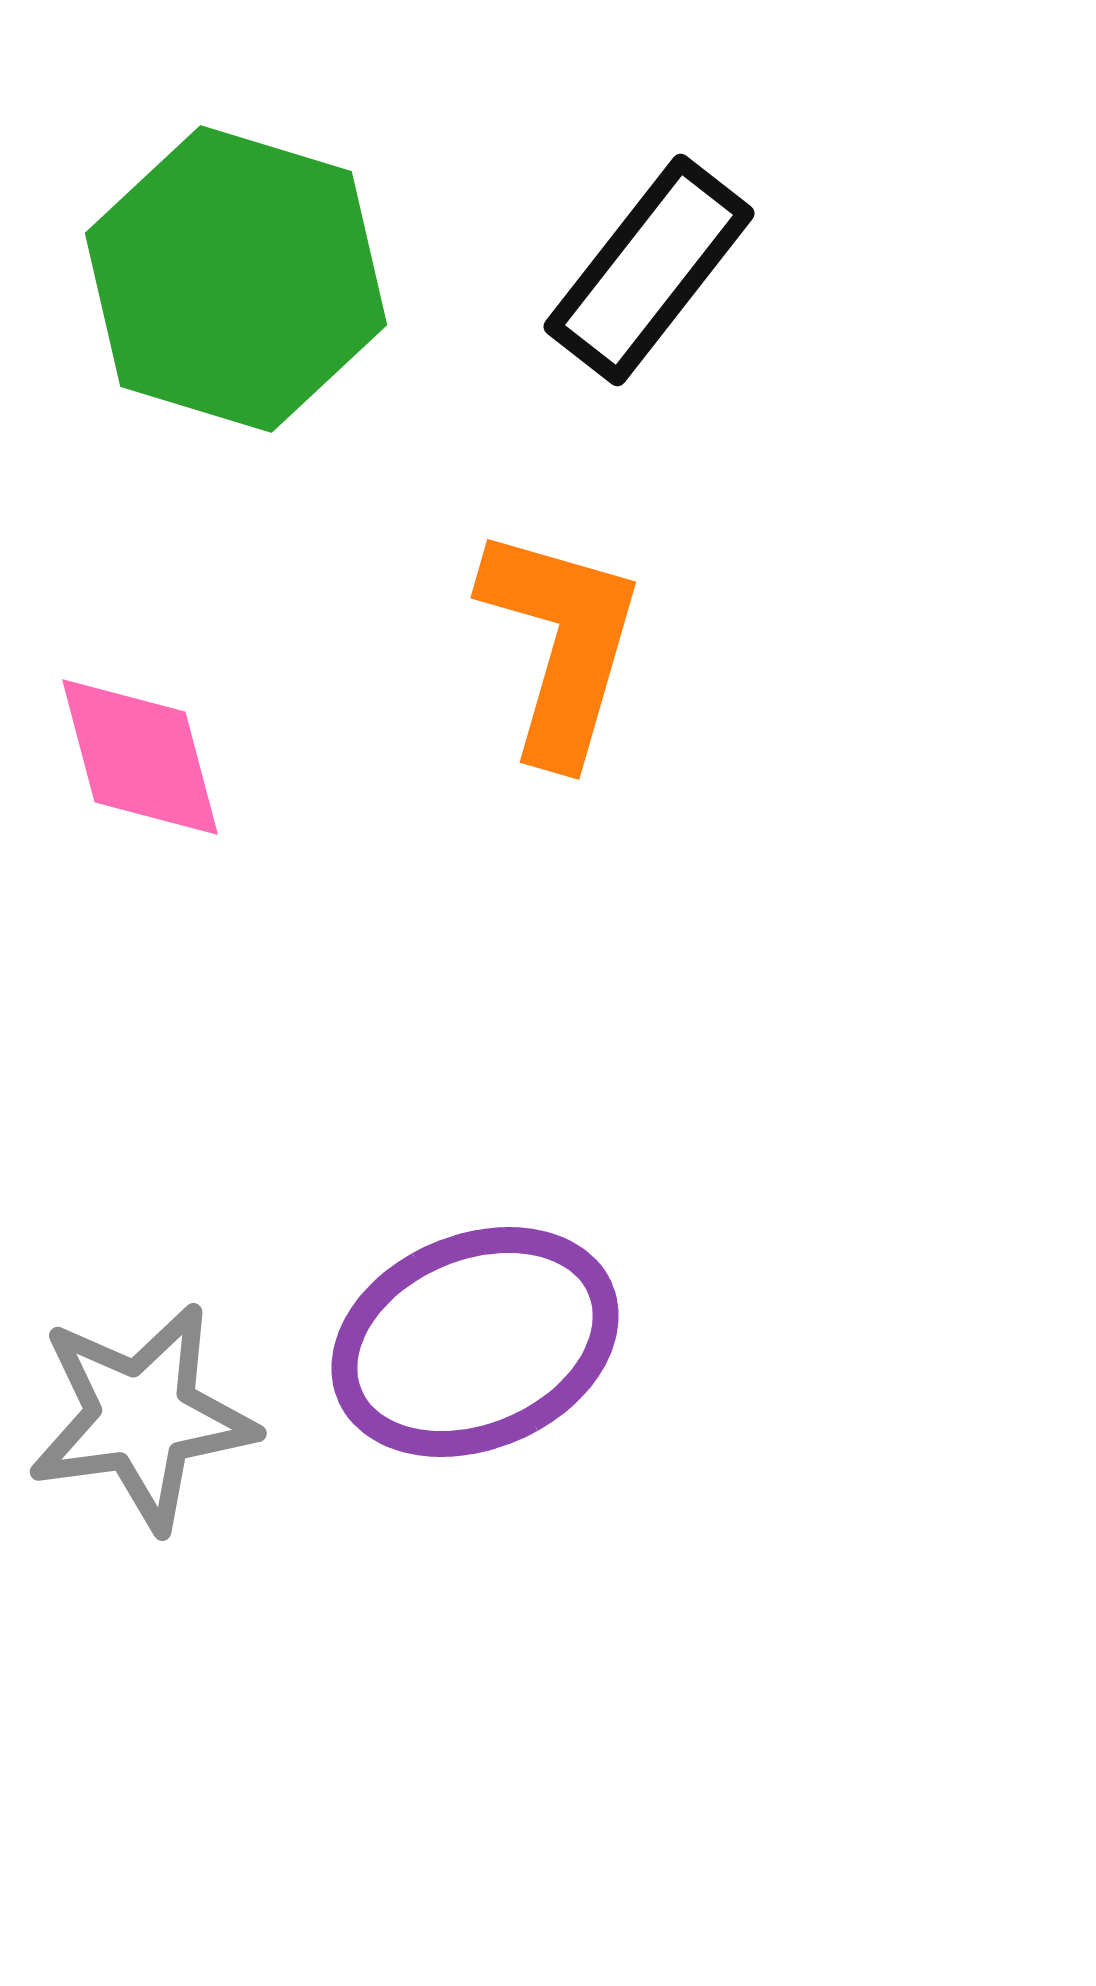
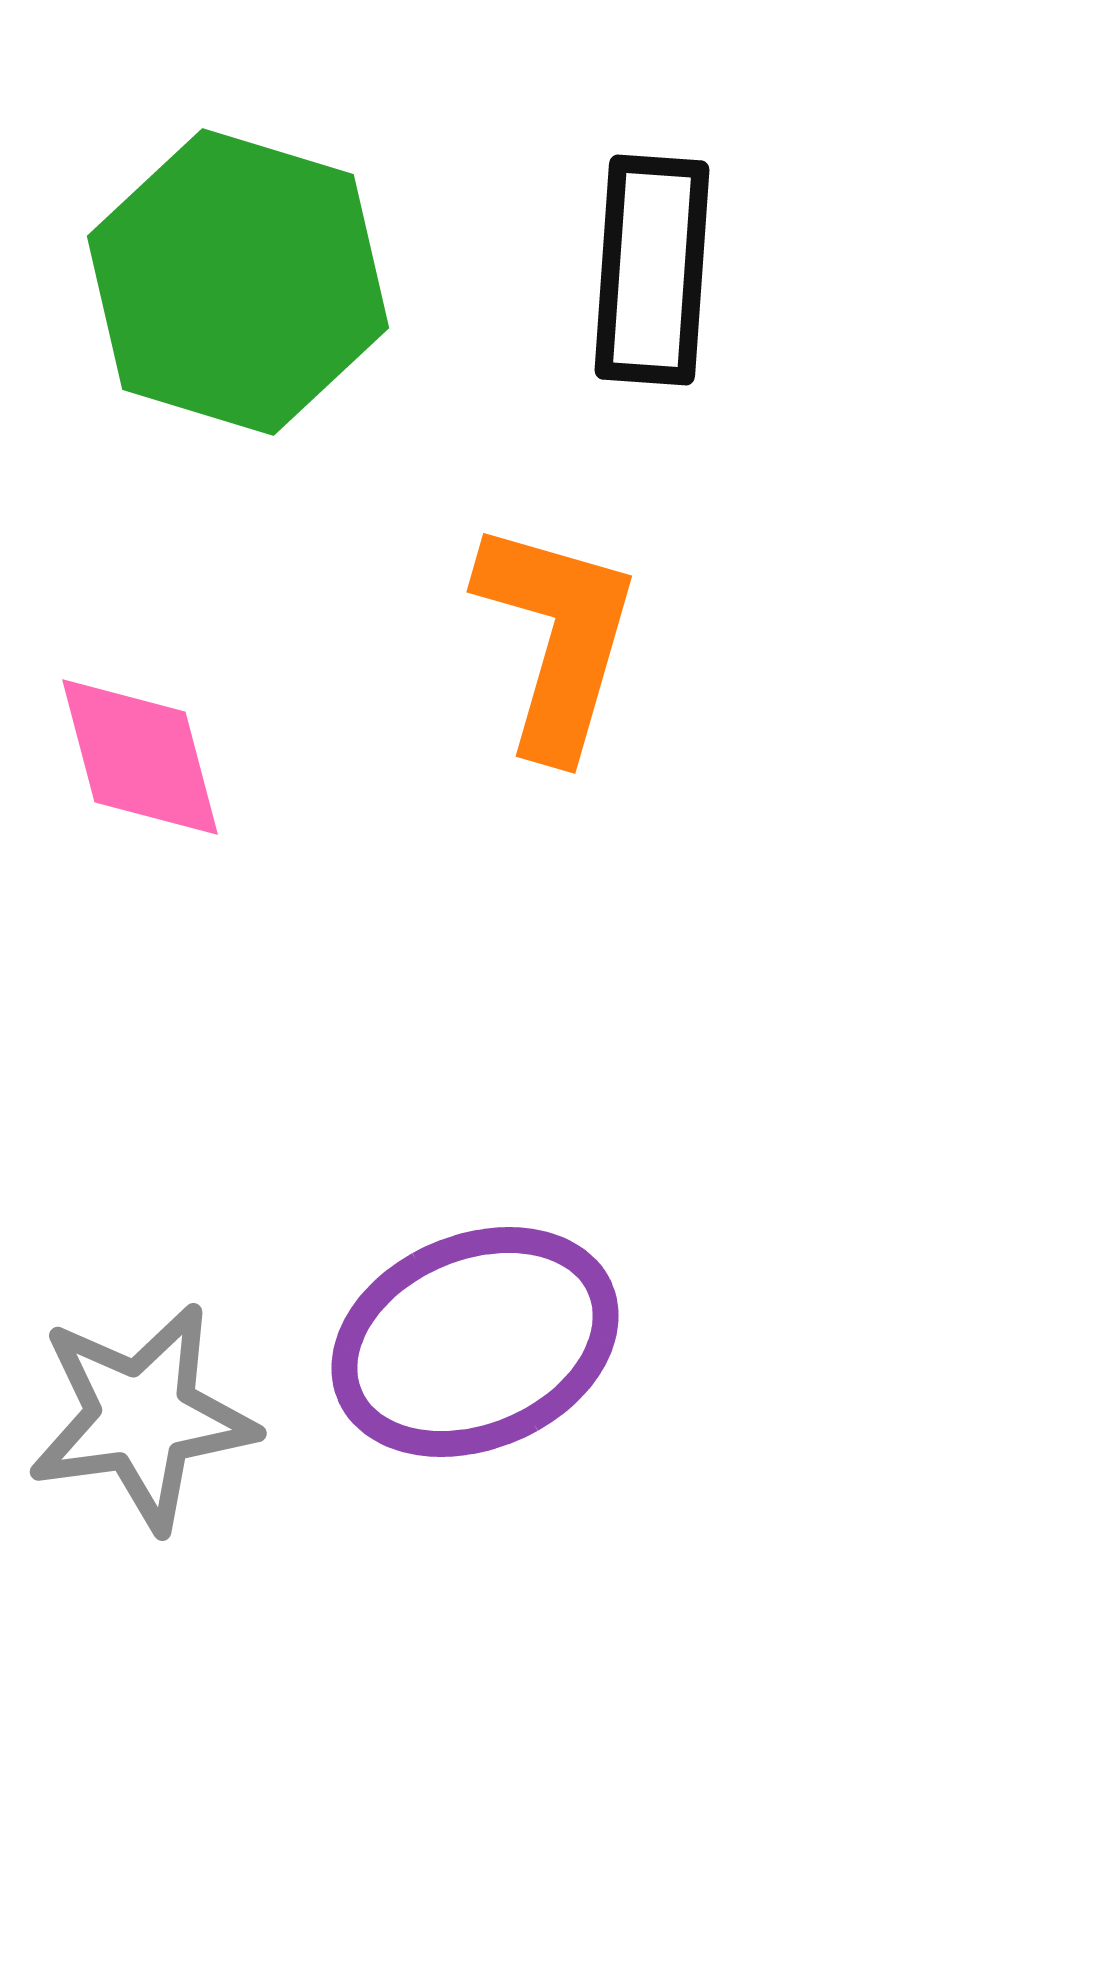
black rectangle: moved 3 px right; rotated 34 degrees counterclockwise
green hexagon: moved 2 px right, 3 px down
orange L-shape: moved 4 px left, 6 px up
